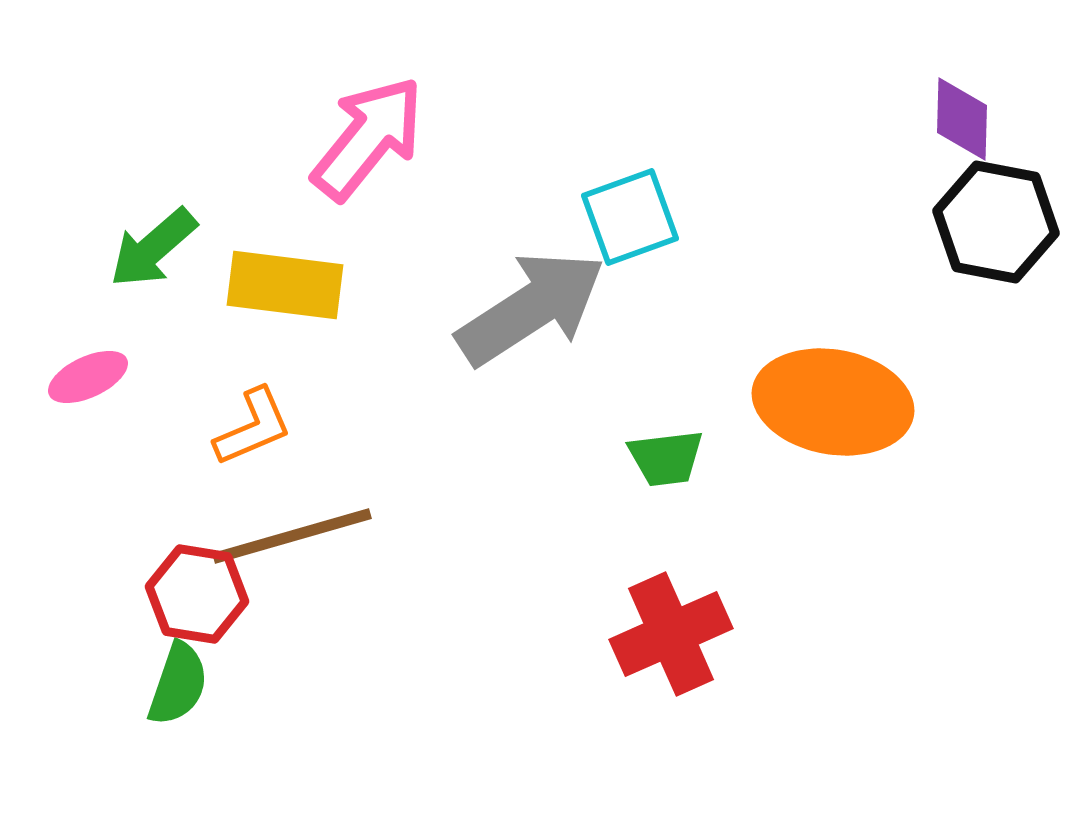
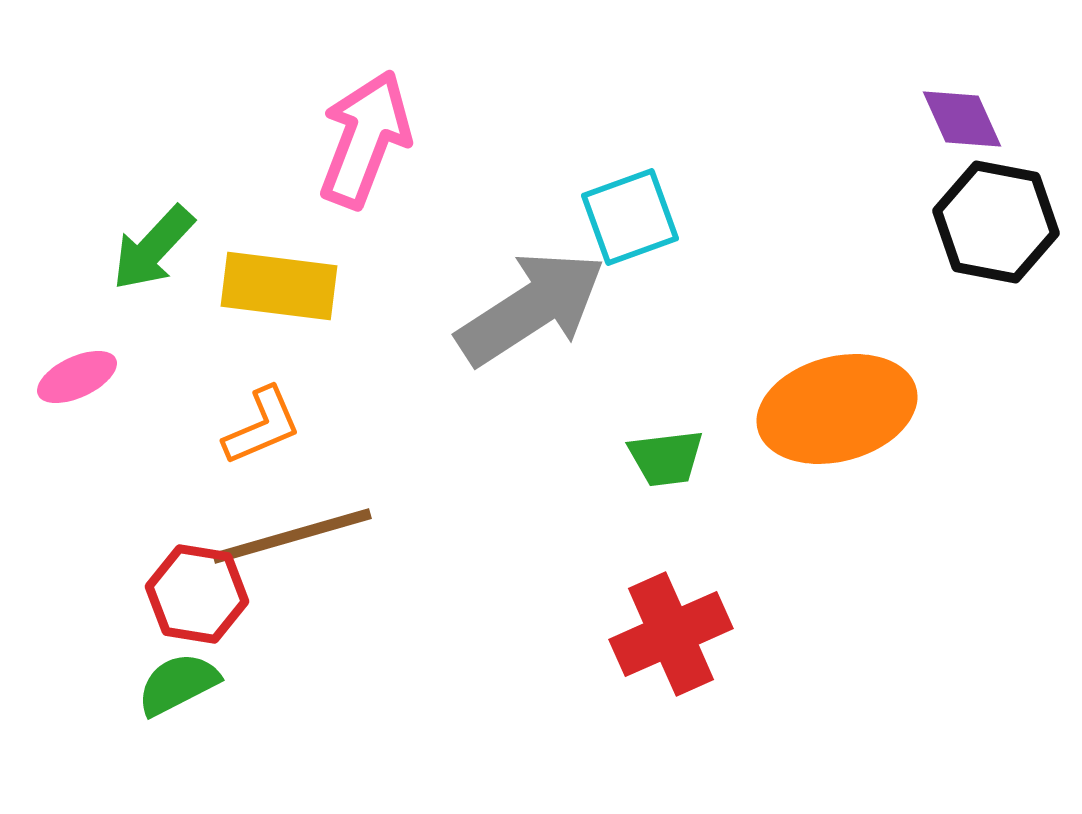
purple diamond: rotated 26 degrees counterclockwise
pink arrow: moved 3 px left, 1 px down; rotated 18 degrees counterclockwise
green arrow: rotated 6 degrees counterclockwise
yellow rectangle: moved 6 px left, 1 px down
pink ellipse: moved 11 px left
orange ellipse: moved 4 px right, 7 px down; rotated 25 degrees counterclockwise
orange L-shape: moved 9 px right, 1 px up
green semicircle: rotated 136 degrees counterclockwise
